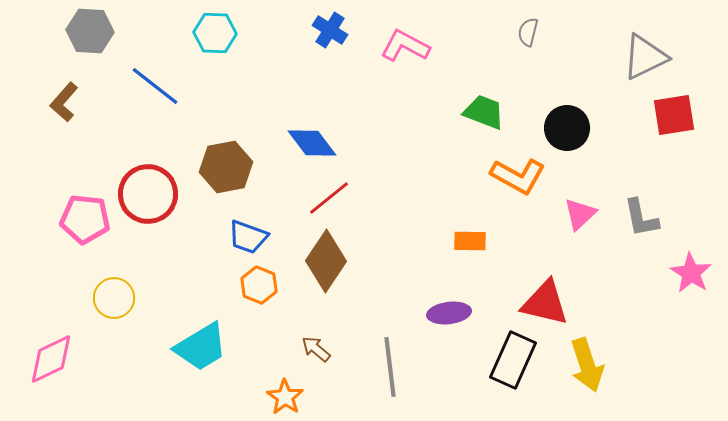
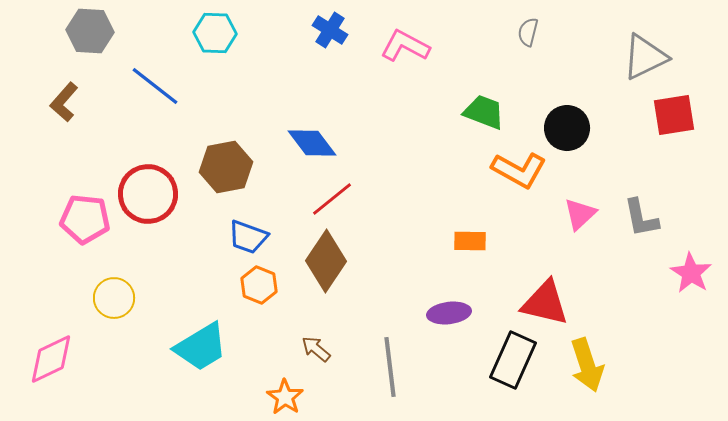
orange L-shape: moved 1 px right, 6 px up
red line: moved 3 px right, 1 px down
